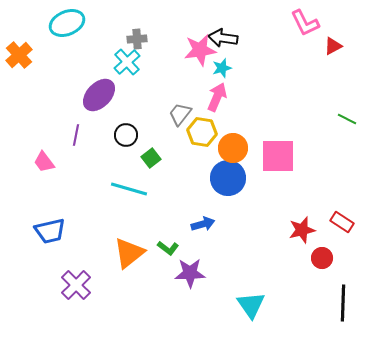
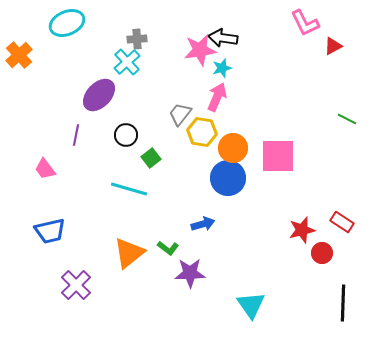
pink trapezoid: moved 1 px right, 7 px down
red circle: moved 5 px up
